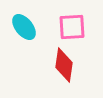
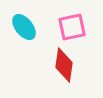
pink square: rotated 8 degrees counterclockwise
